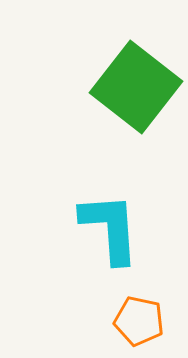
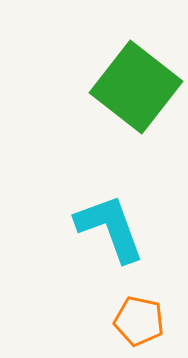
cyan L-shape: rotated 16 degrees counterclockwise
